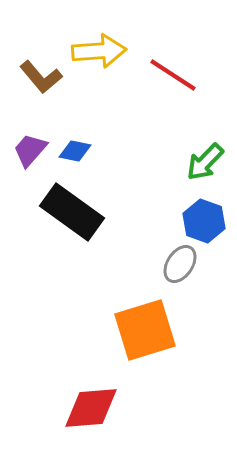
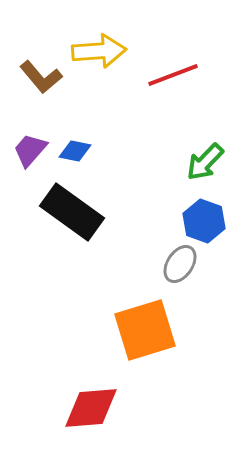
red line: rotated 54 degrees counterclockwise
